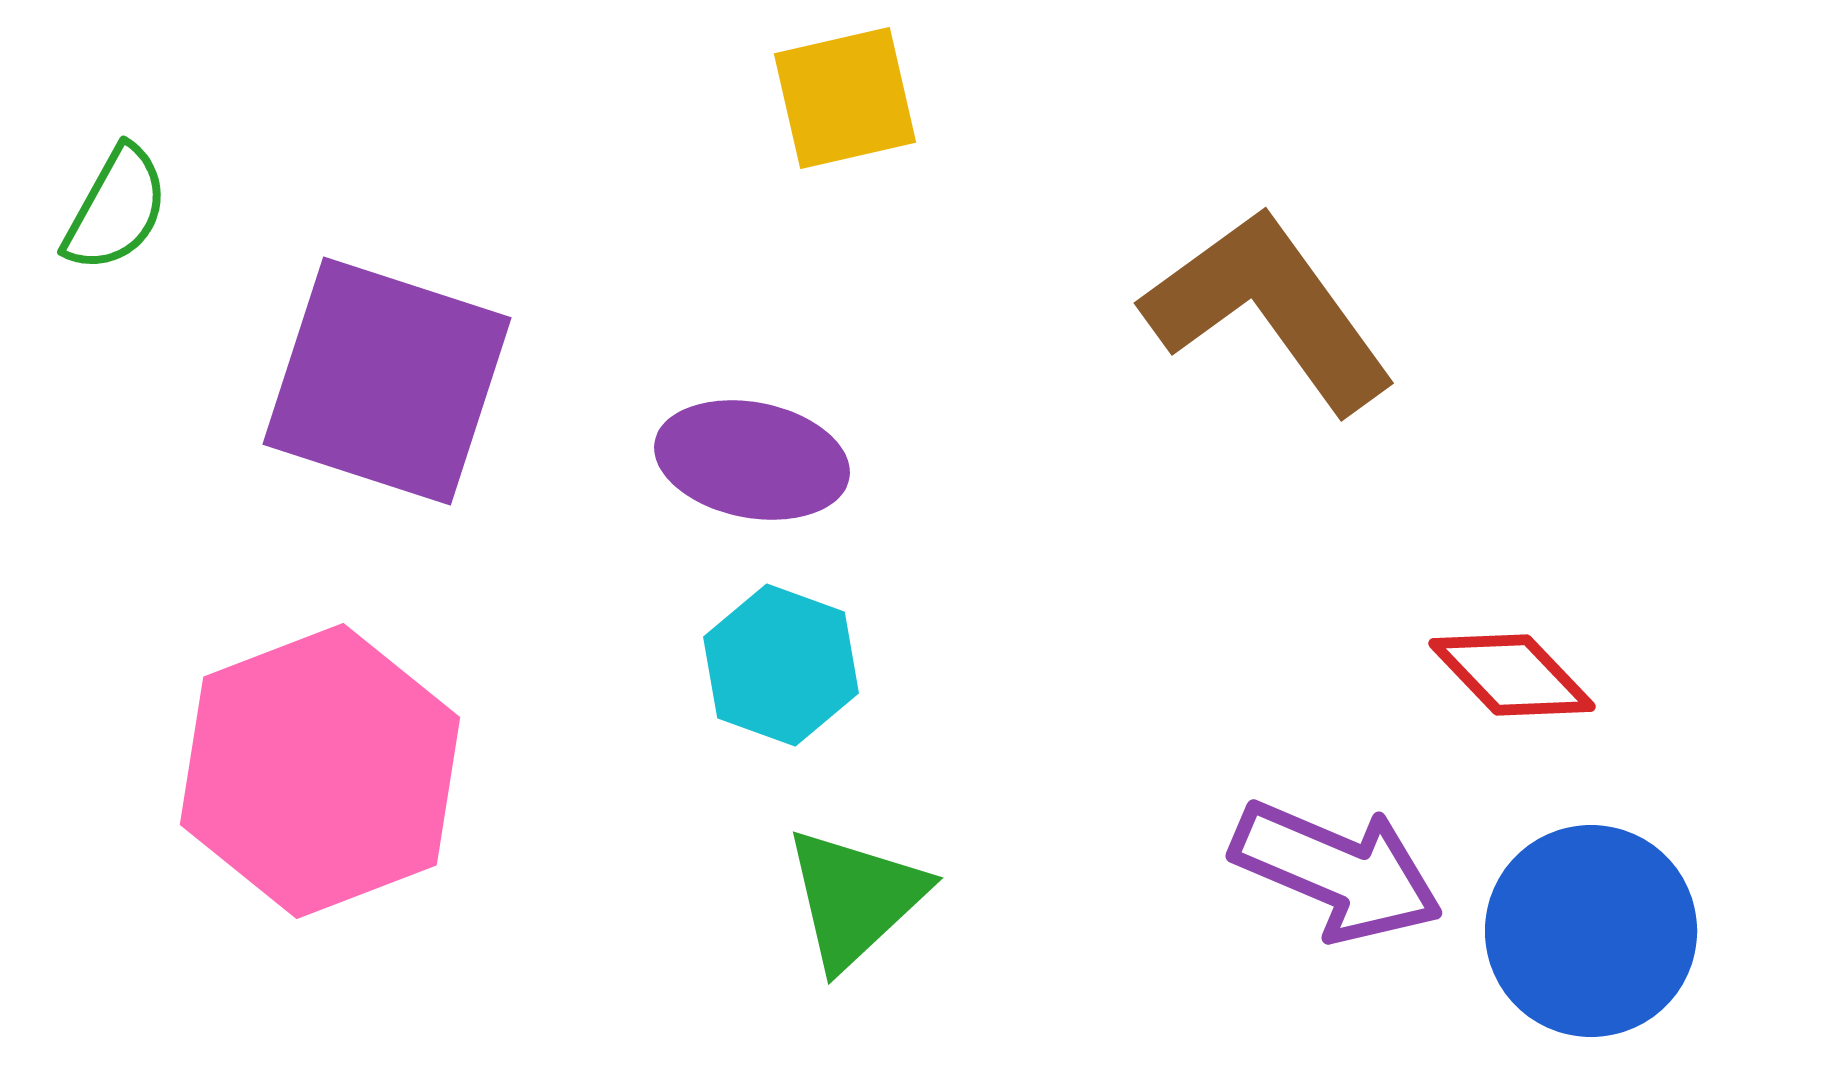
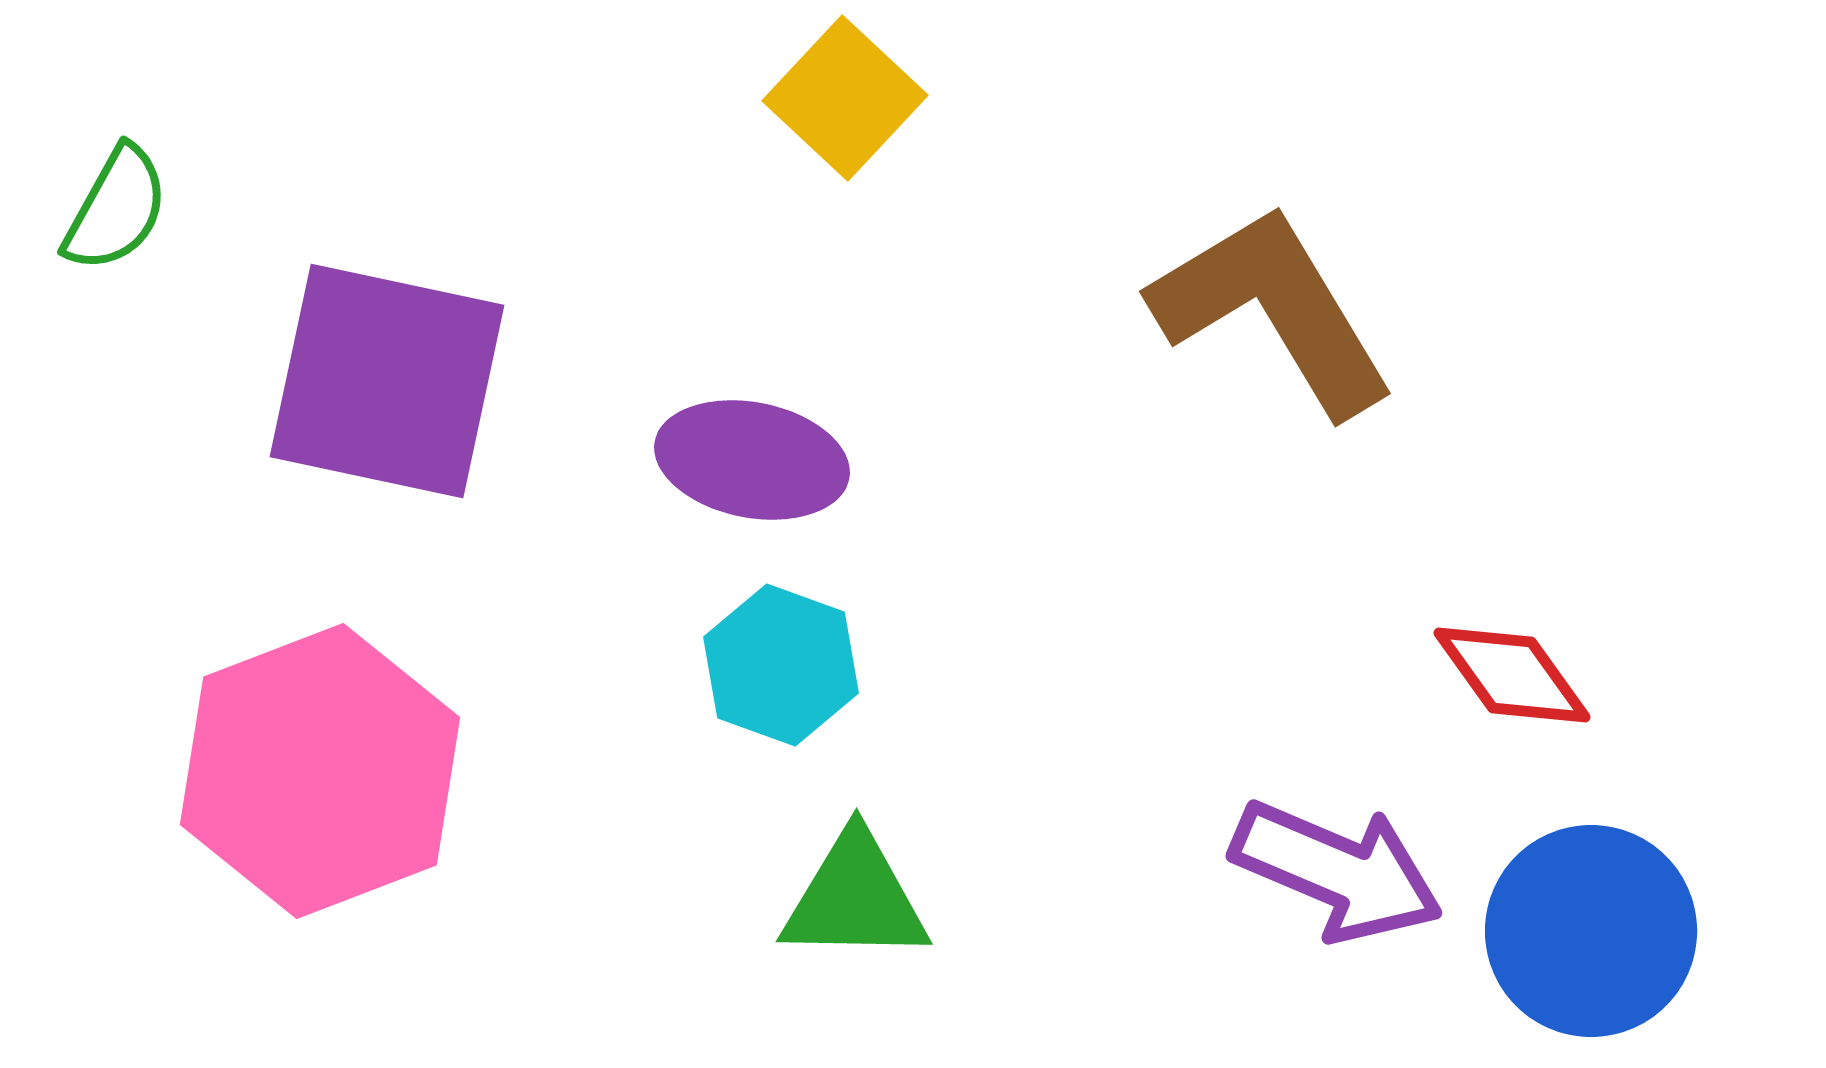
yellow square: rotated 34 degrees counterclockwise
brown L-shape: moved 4 px right; rotated 5 degrees clockwise
purple square: rotated 6 degrees counterclockwise
red diamond: rotated 8 degrees clockwise
green triangle: rotated 44 degrees clockwise
